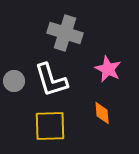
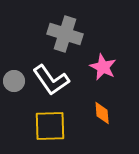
gray cross: moved 1 px down
pink star: moved 5 px left, 2 px up
white L-shape: rotated 18 degrees counterclockwise
